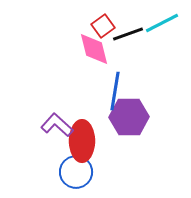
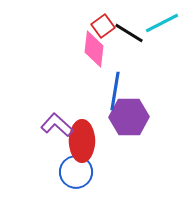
black line: moved 1 px right, 1 px up; rotated 52 degrees clockwise
pink diamond: rotated 21 degrees clockwise
